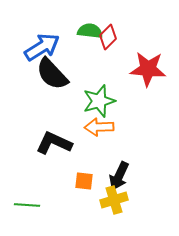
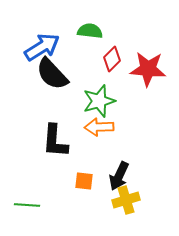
red diamond: moved 4 px right, 22 px down
black L-shape: moved 1 px right, 2 px up; rotated 111 degrees counterclockwise
yellow cross: moved 12 px right
